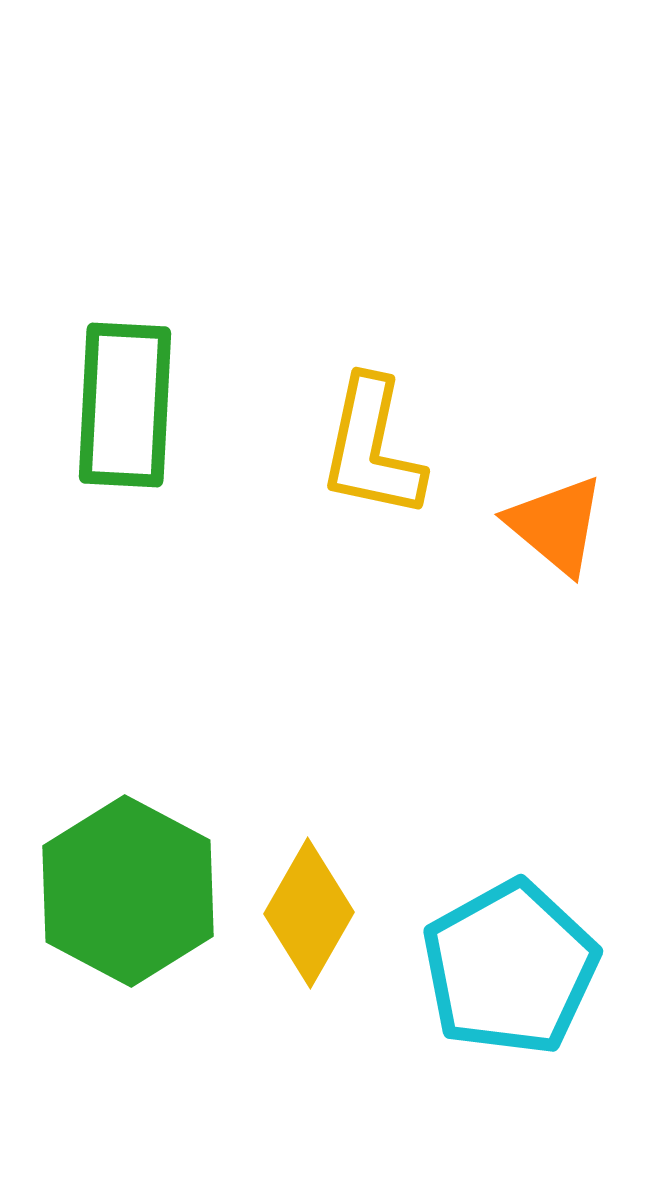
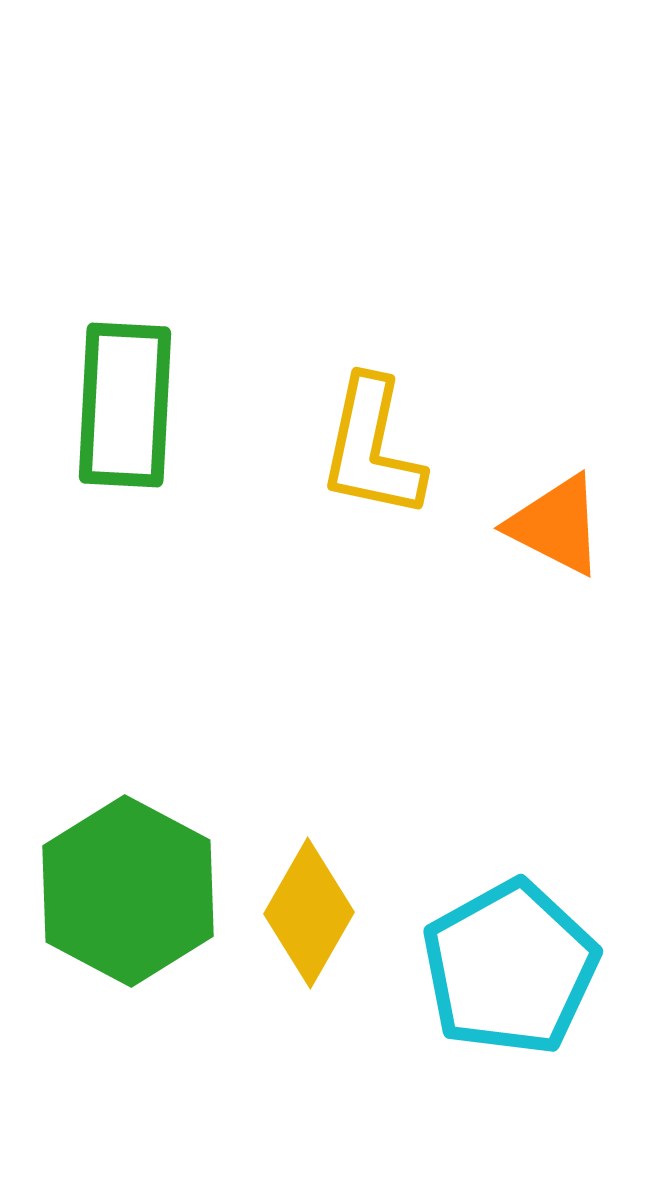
orange triangle: rotated 13 degrees counterclockwise
